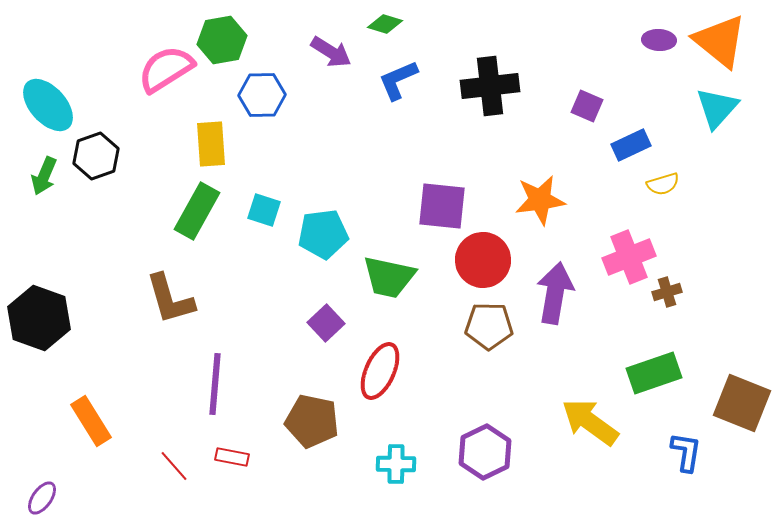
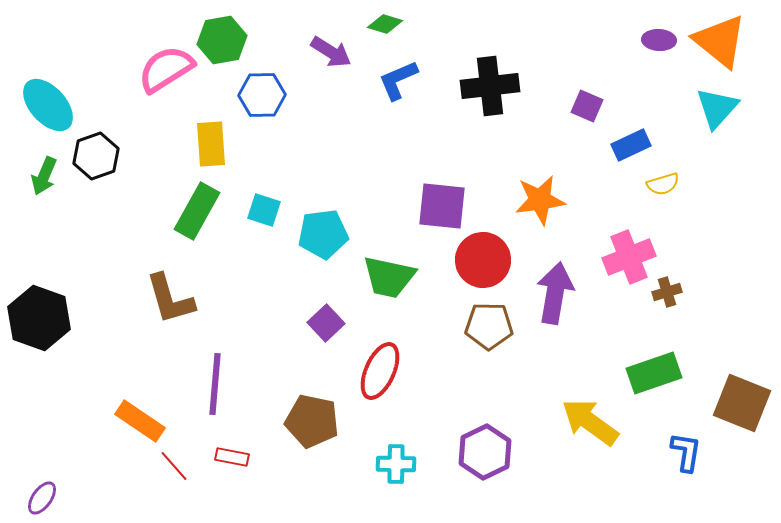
orange rectangle at (91, 421): moved 49 px right; rotated 24 degrees counterclockwise
